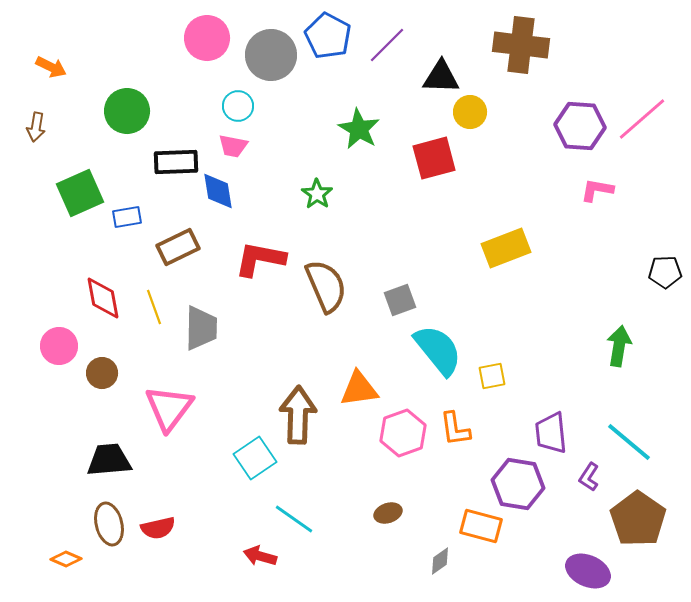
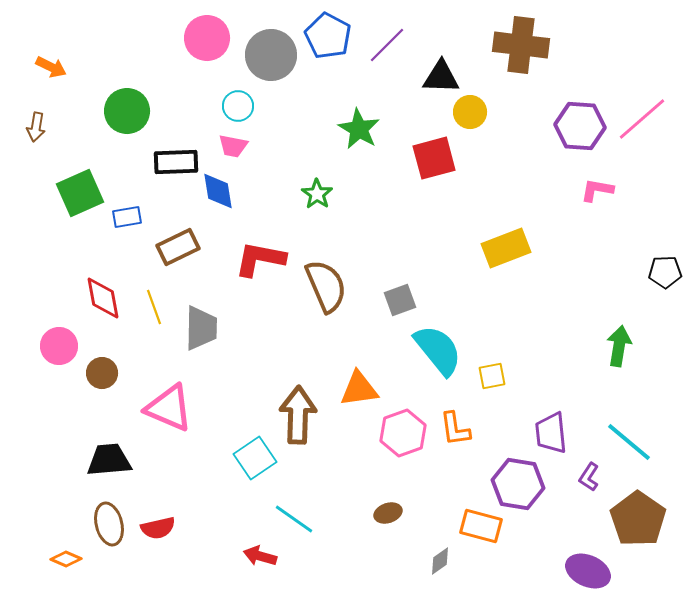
pink triangle at (169, 408): rotated 44 degrees counterclockwise
